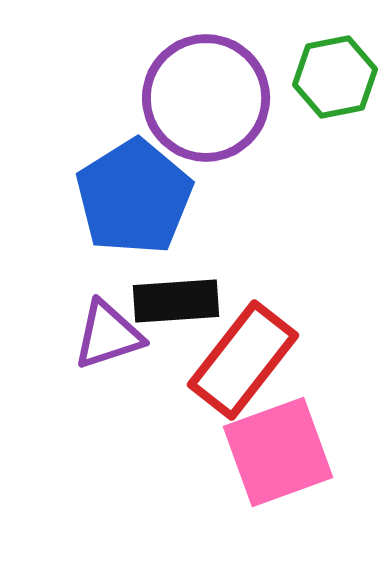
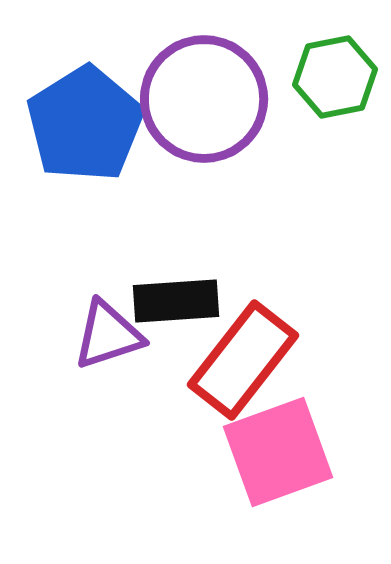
purple circle: moved 2 px left, 1 px down
blue pentagon: moved 49 px left, 73 px up
